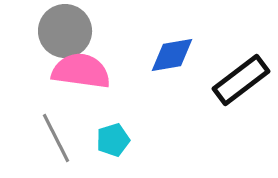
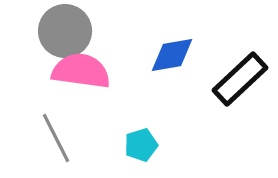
black rectangle: moved 1 px left, 1 px up; rotated 6 degrees counterclockwise
cyan pentagon: moved 28 px right, 5 px down
